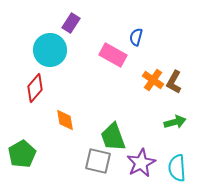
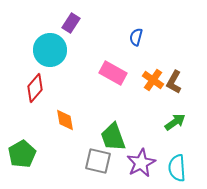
pink rectangle: moved 18 px down
green arrow: rotated 20 degrees counterclockwise
